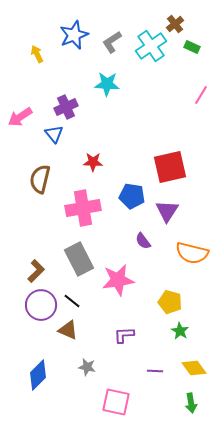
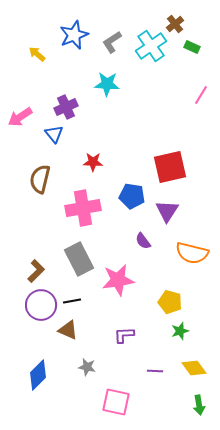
yellow arrow: rotated 24 degrees counterclockwise
black line: rotated 48 degrees counterclockwise
green star: rotated 24 degrees clockwise
green arrow: moved 8 px right, 2 px down
